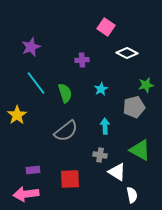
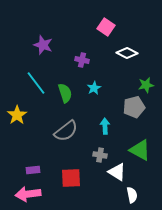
purple star: moved 12 px right, 2 px up; rotated 30 degrees counterclockwise
purple cross: rotated 16 degrees clockwise
cyan star: moved 7 px left, 1 px up
red square: moved 1 px right, 1 px up
pink arrow: moved 2 px right
